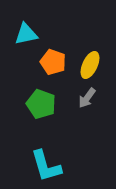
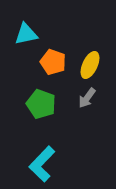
cyan L-shape: moved 4 px left, 2 px up; rotated 60 degrees clockwise
